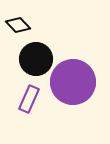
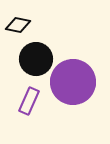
black diamond: rotated 35 degrees counterclockwise
purple rectangle: moved 2 px down
